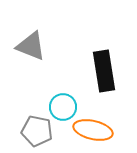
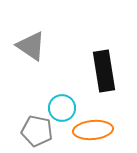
gray triangle: rotated 12 degrees clockwise
cyan circle: moved 1 px left, 1 px down
orange ellipse: rotated 18 degrees counterclockwise
